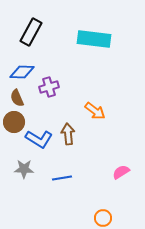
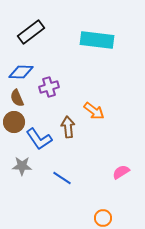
black rectangle: rotated 24 degrees clockwise
cyan rectangle: moved 3 px right, 1 px down
blue diamond: moved 1 px left
orange arrow: moved 1 px left
brown arrow: moved 7 px up
blue L-shape: rotated 24 degrees clockwise
gray star: moved 2 px left, 3 px up
blue line: rotated 42 degrees clockwise
